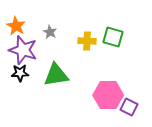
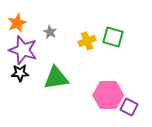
orange star: moved 1 px right, 3 px up; rotated 18 degrees clockwise
yellow cross: rotated 24 degrees counterclockwise
green triangle: moved 3 px down
